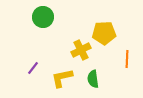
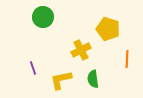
yellow pentagon: moved 4 px right, 4 px up; rotated 20 degrees clockwise
purple line: rotated 56 degrees counterclockwise
yellow L-shape: moved 1 px left, 2 px down
